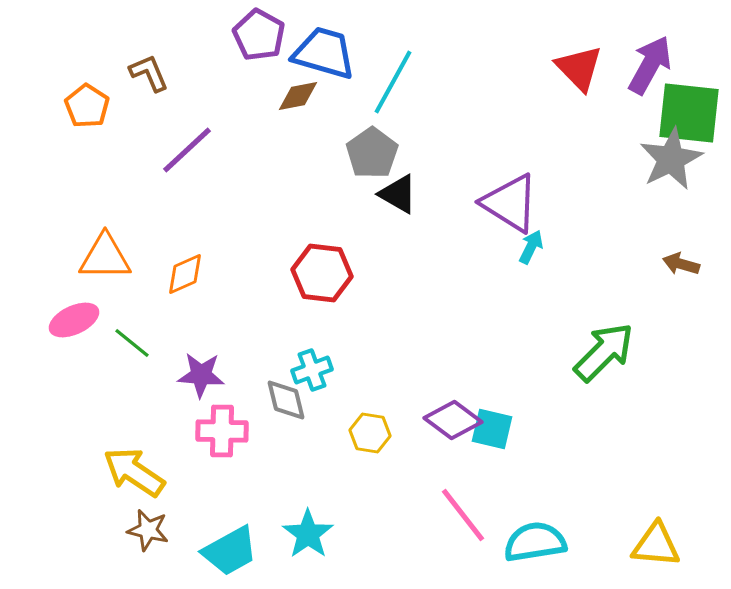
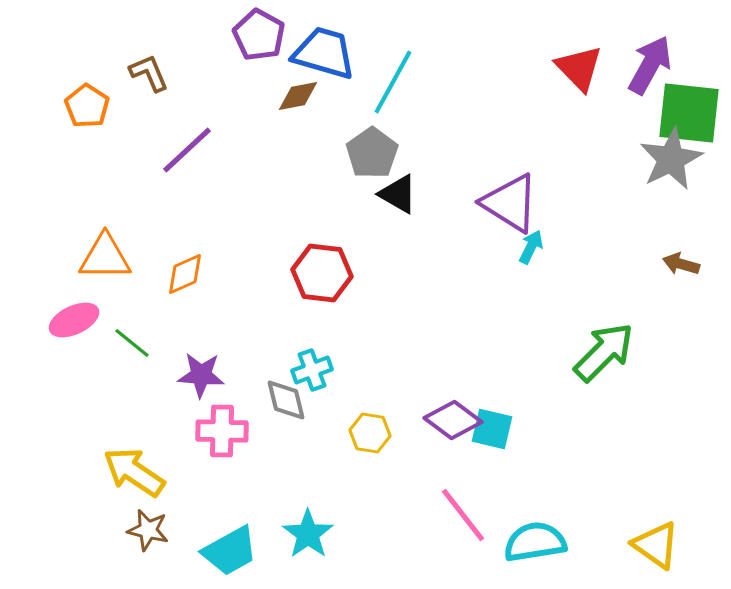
yellow triangle: rotated 30 degrees clockwise
